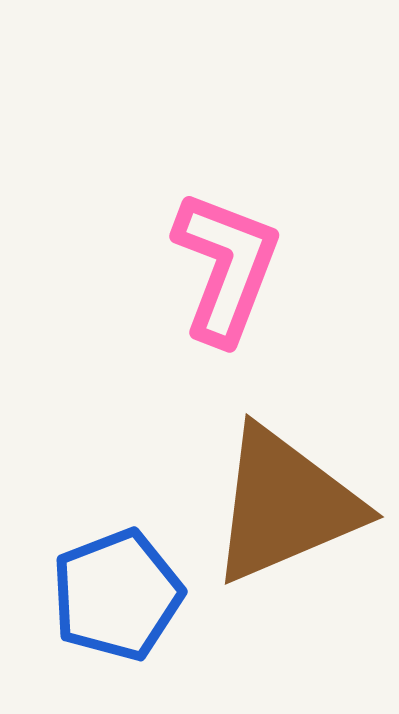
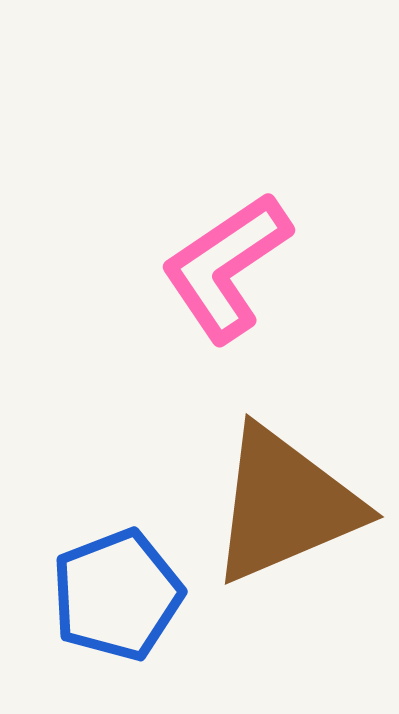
pink L-shape: rotated 145 degrees counterclockwise
